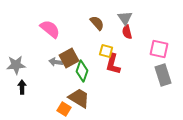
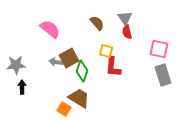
red L-shape: moved 3 px down; rotated 10 degrees counterclockwise
